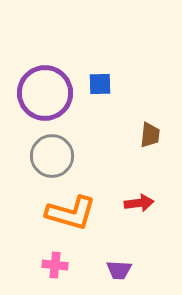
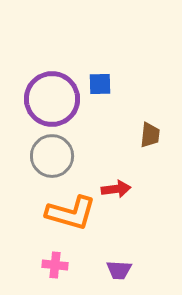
purple circle: moved 7 px right, 6 px down
red arrow: moved 23 px left, 14 px up
